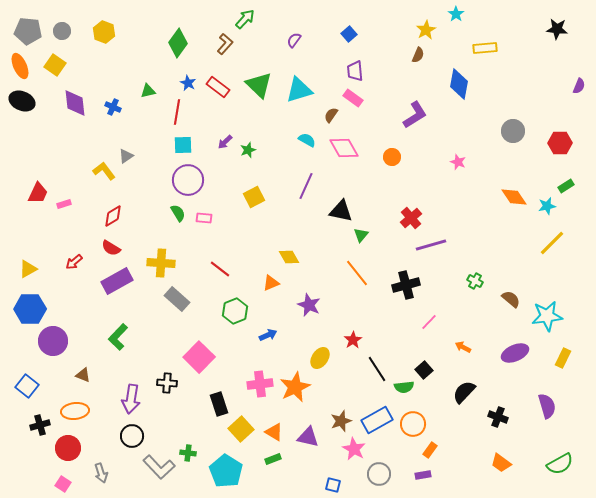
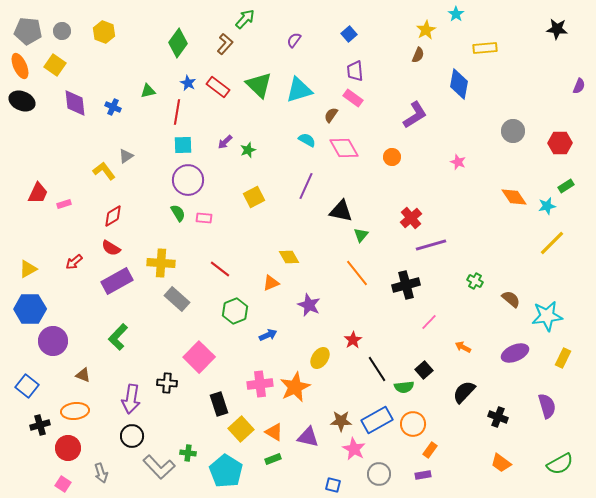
brown star at (341, 421): rotated 20 degrees clockwise
